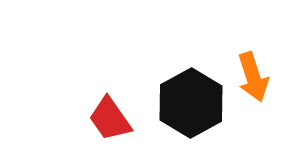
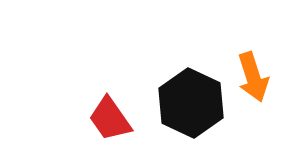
black hexagon: rotated 6 degrees counterclockwise
